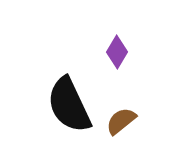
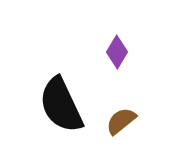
black semicircle: moved 8 px left
